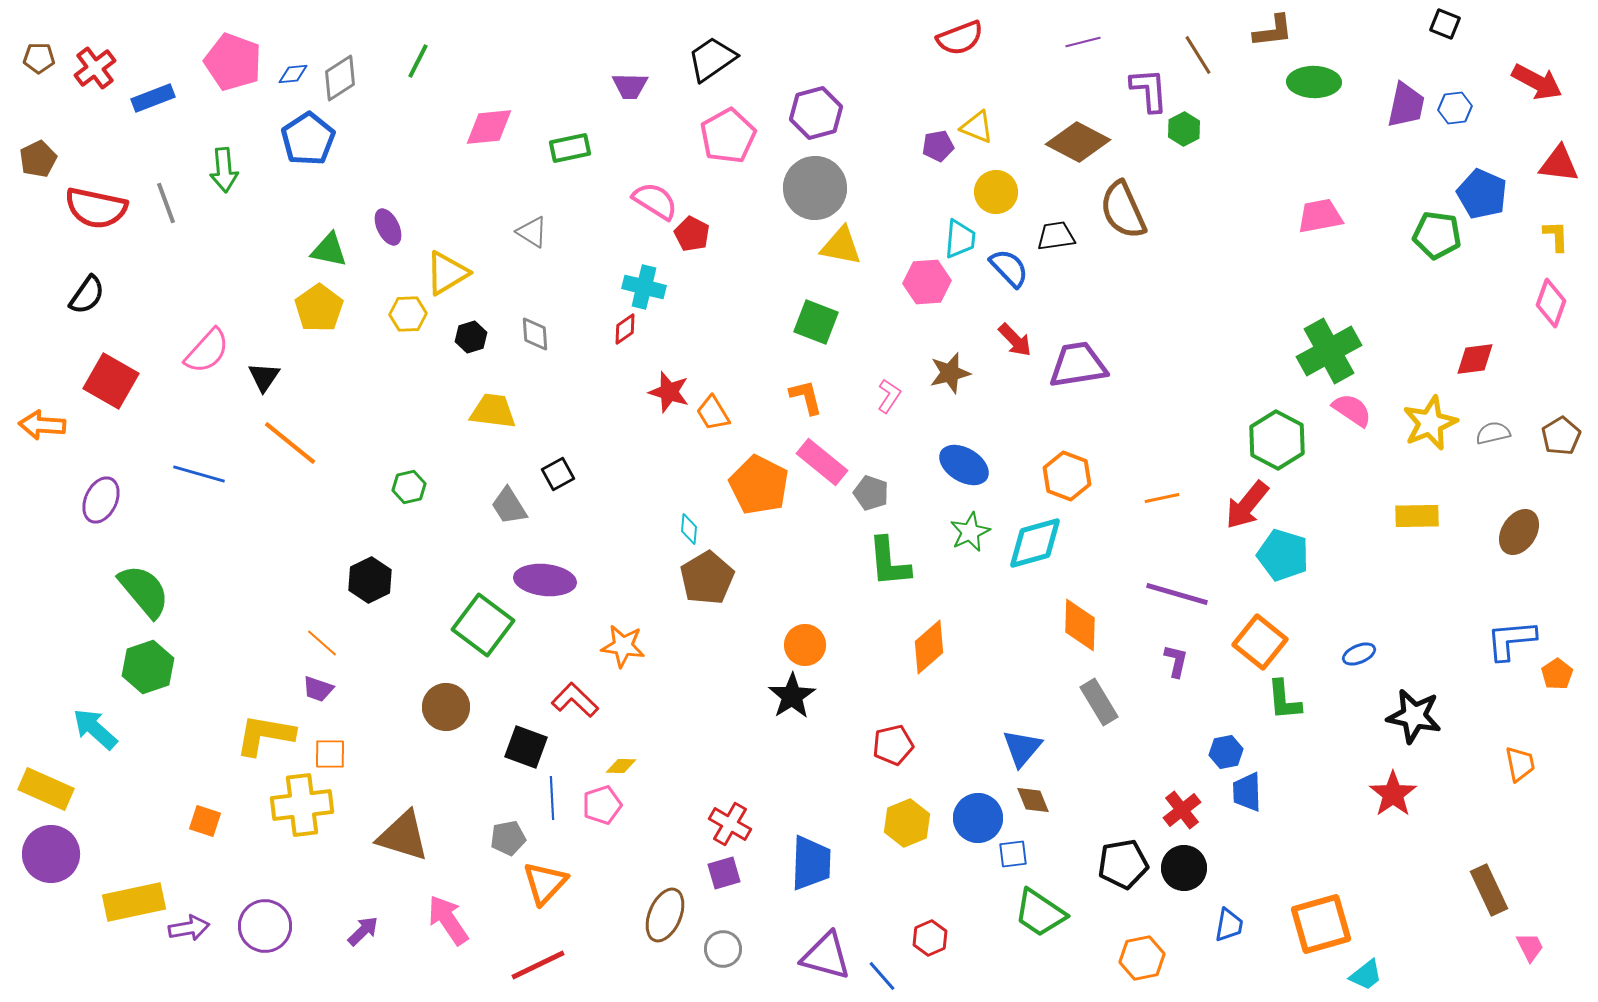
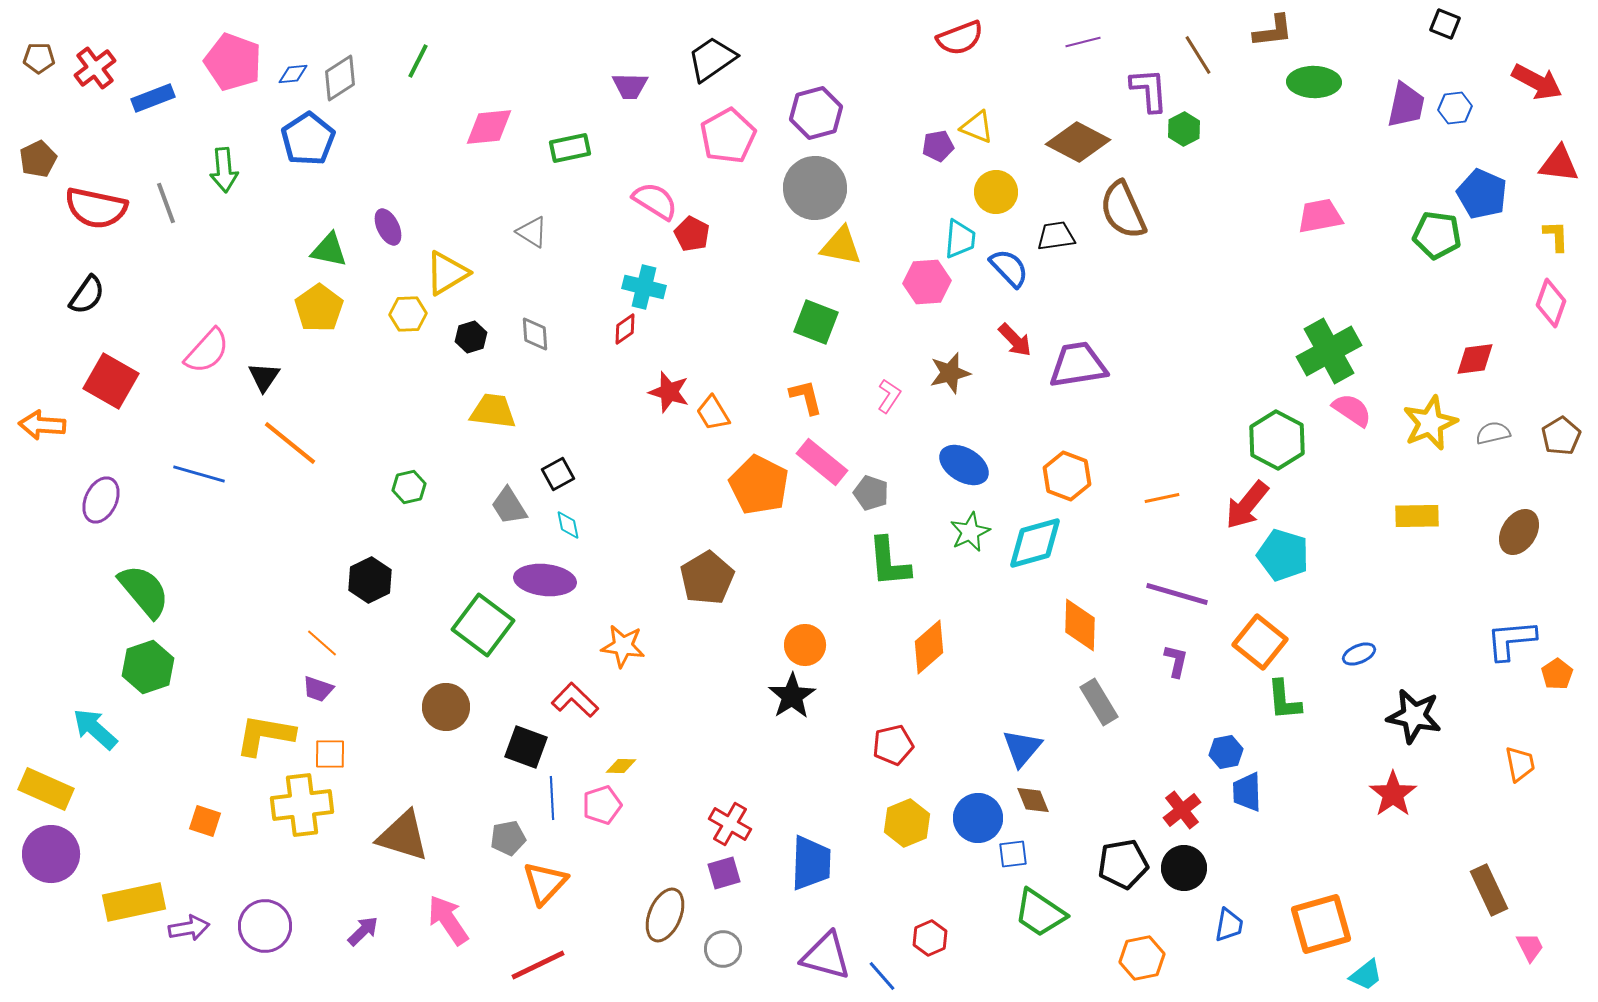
cyan diamond at (689, 529): moved 121 px left, 4 px up; rotated 16 degrees counterclockwise
